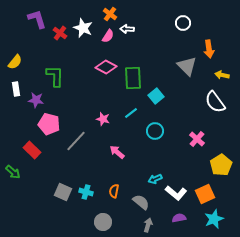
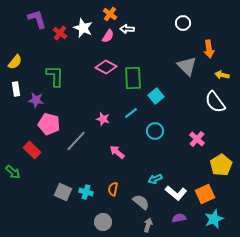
orange semicircle: moved 1 px left, 2 px up
